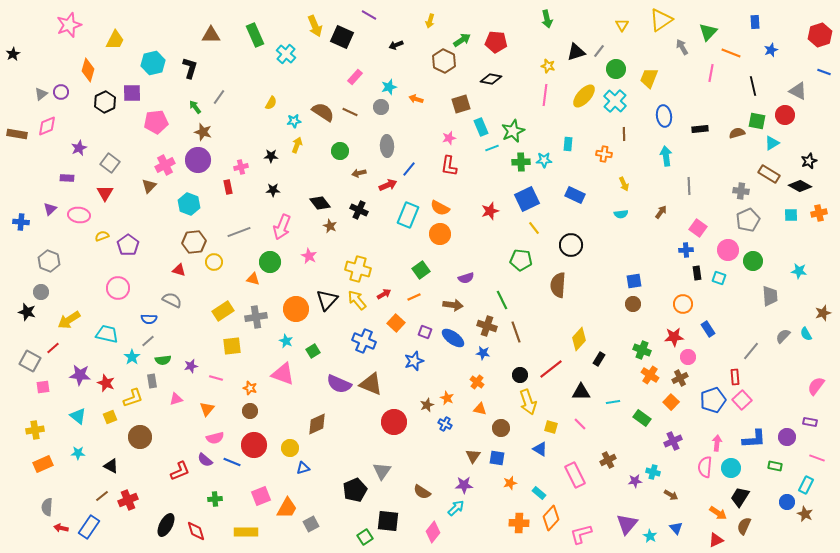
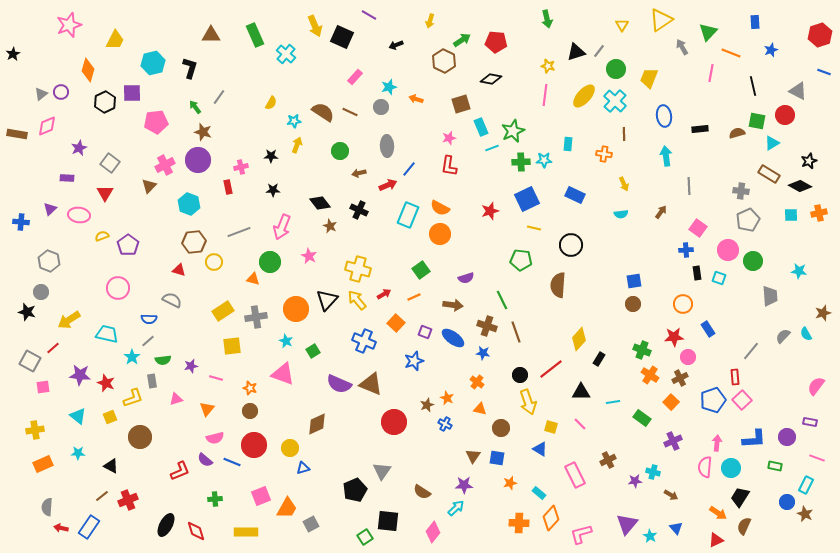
yellow line at (534, 228): rotated 40 degrees counterclockwise
